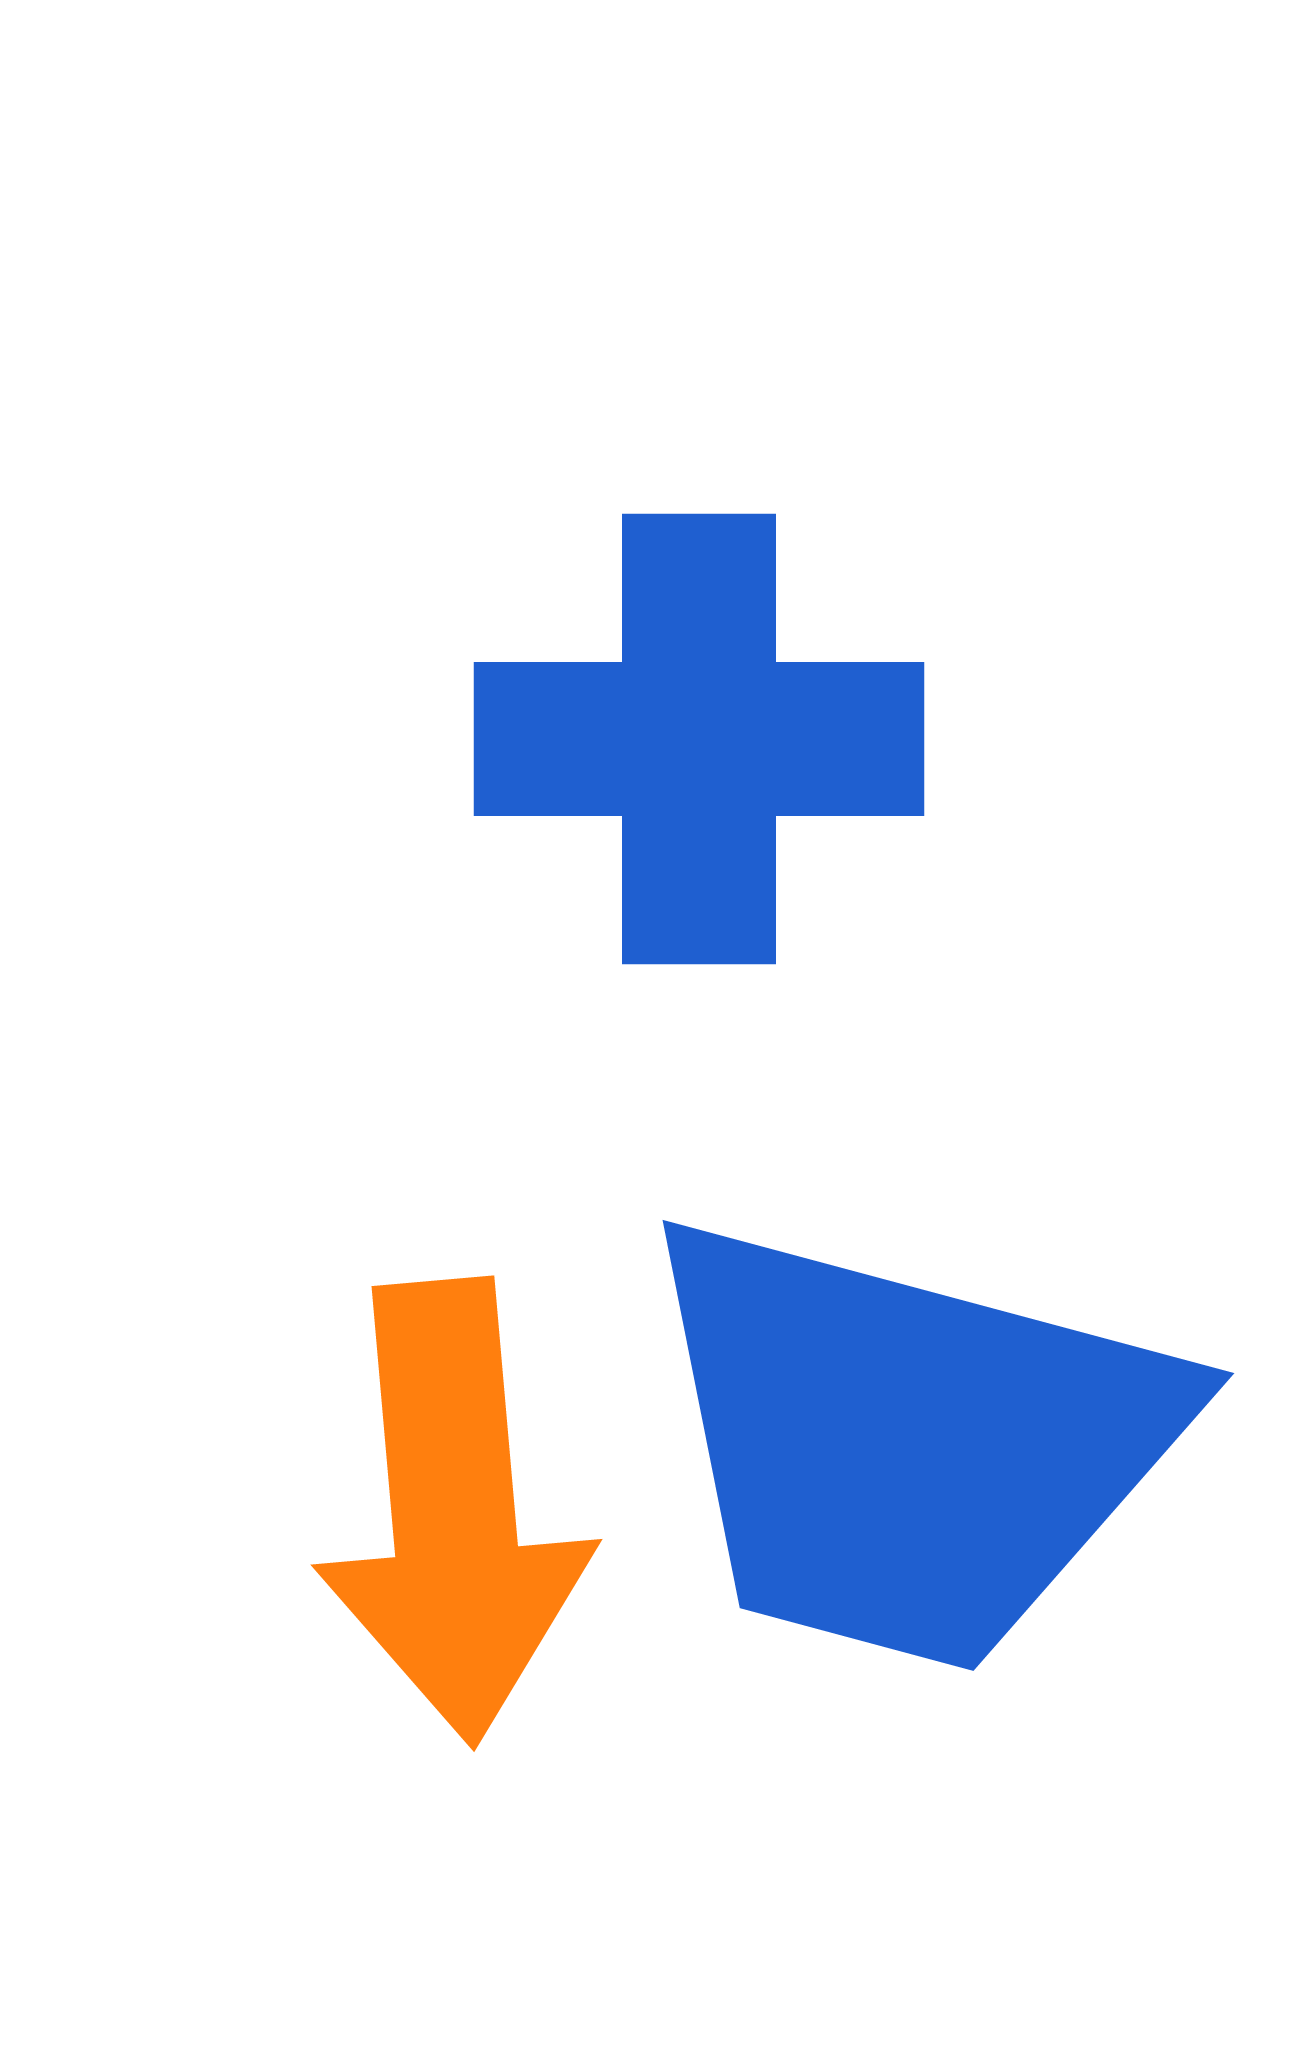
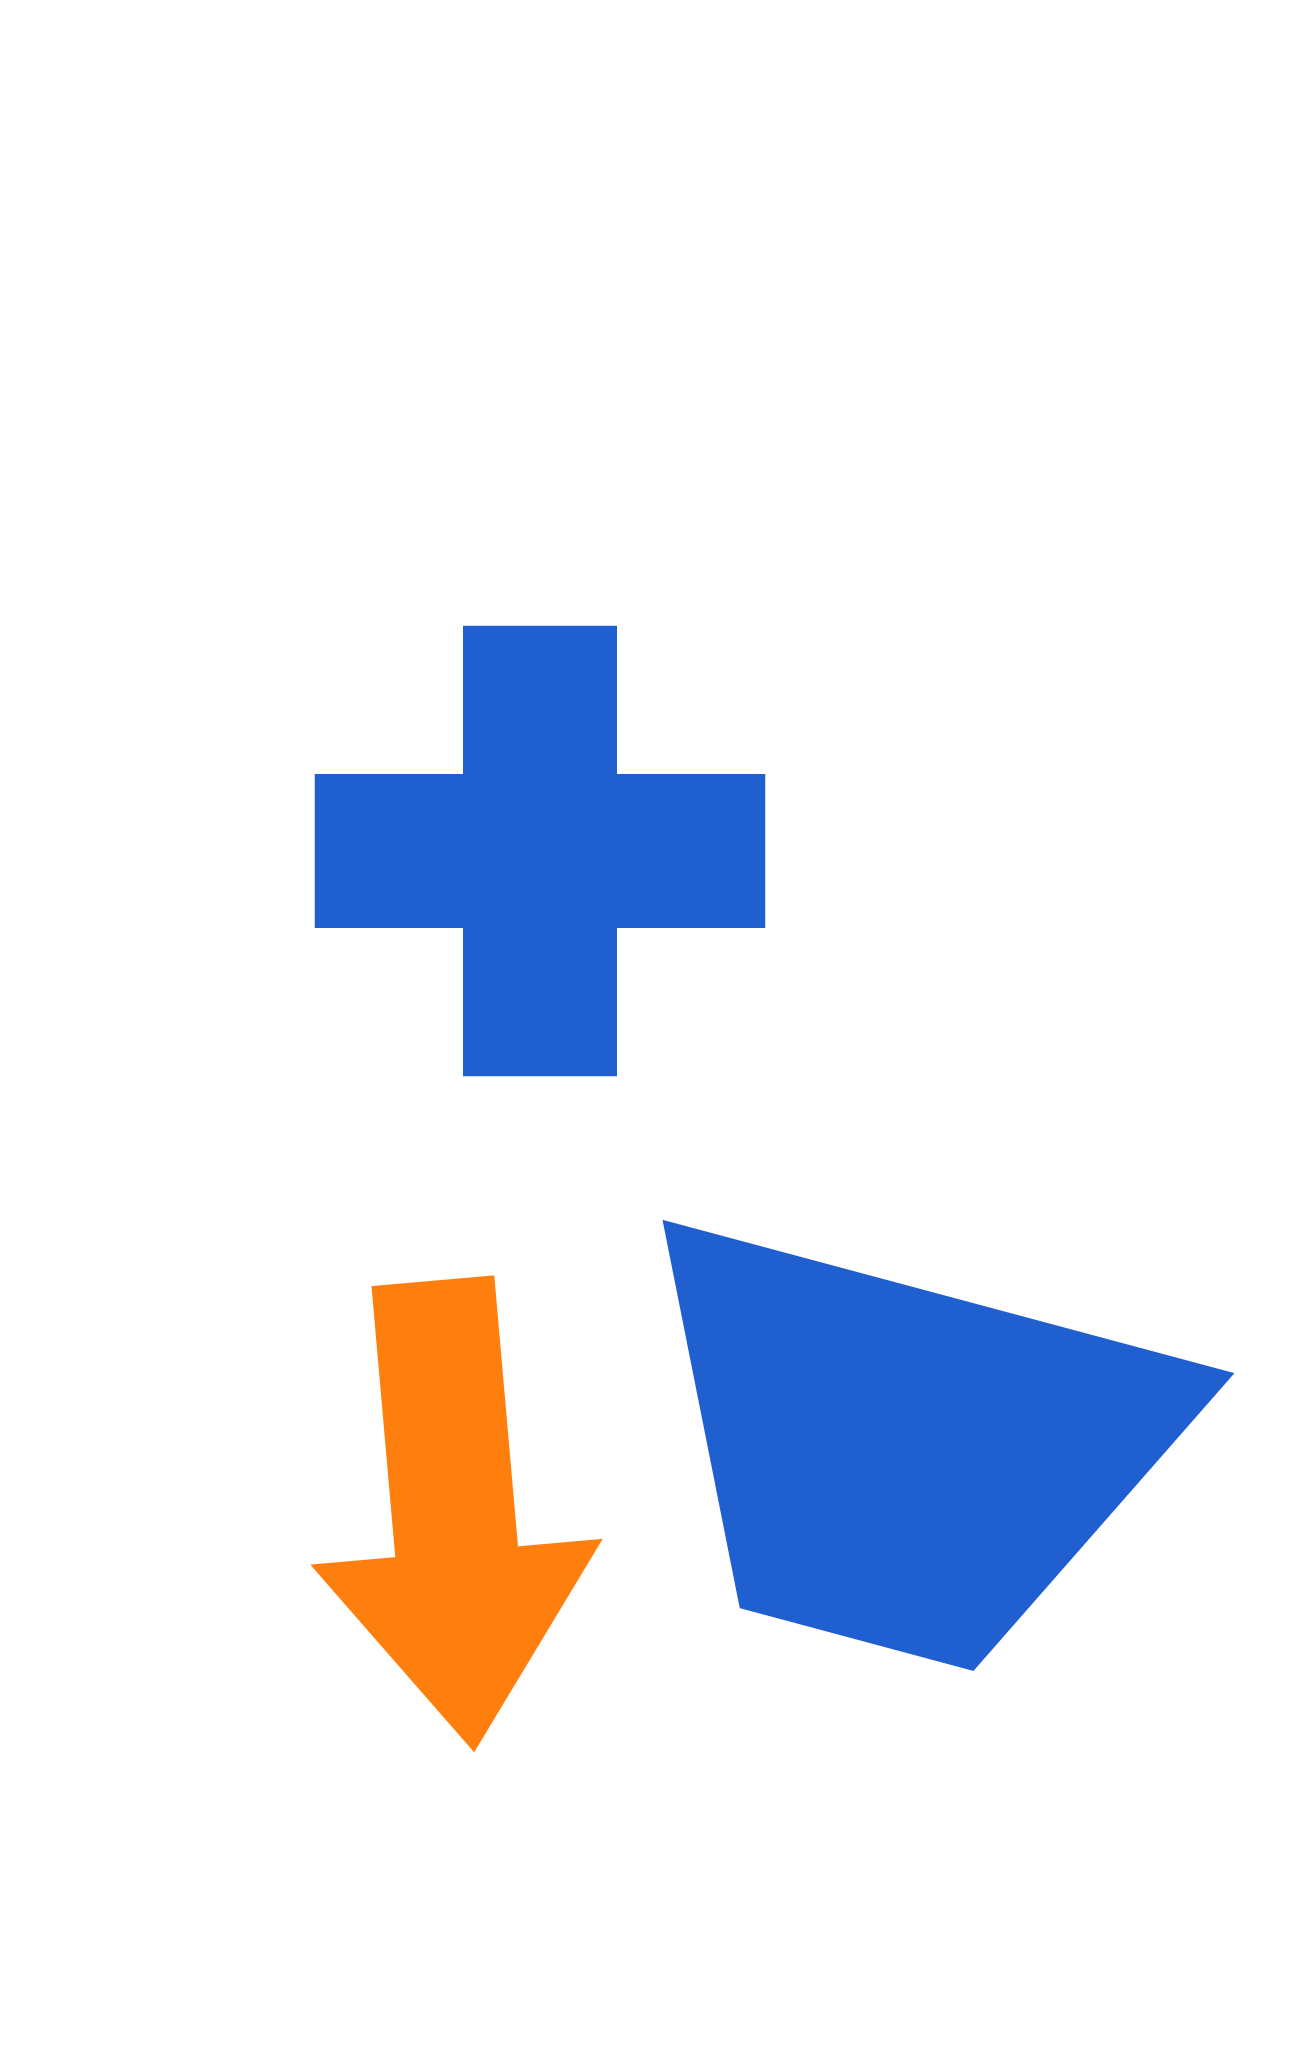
blue cross: moved 159 px left, 112 px down
